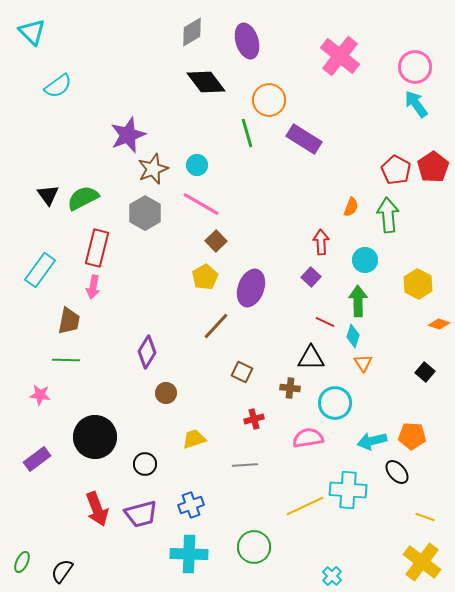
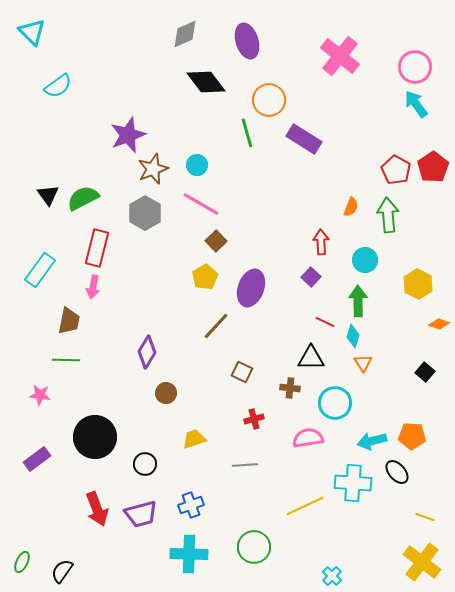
gray diamond at (192, 32): moved 7 px left, 2 px down; rotated 8 degrees clockwise
cyan cross at (348, 490): moved 5 px right, 7 px up
